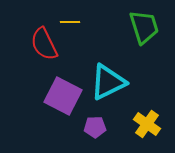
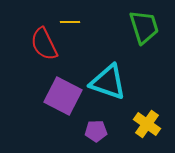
cyan triangle: rotated 45 degrees clockwise
purple pentagon: moved 1 px right, 4 px down
